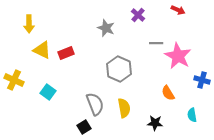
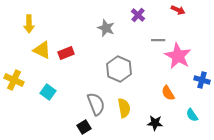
gray line: moved 2 px right, 3 px up
gray semicircle: moved 1 px right
cyan semicircle: rotated 24 degrees counterclockwise
